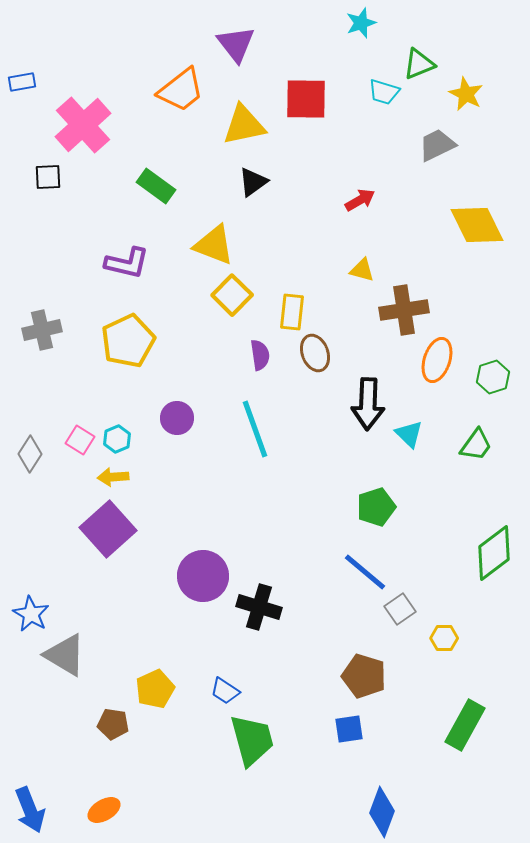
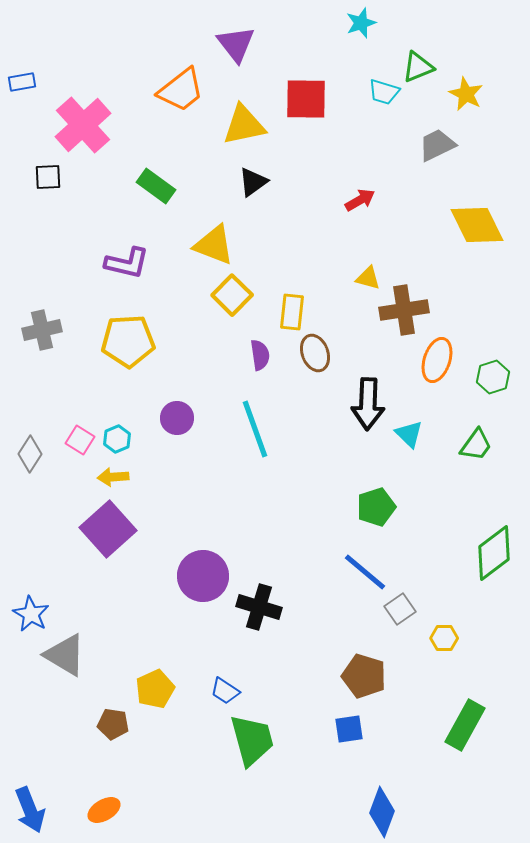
green triangle at (419, 64): moved 1 px left, 3 px down
yellow triangle at (362, 270): moved 6 px right, 8 px down
yellow pentagon at (128, 341): rotated 22 degrees clockwise
